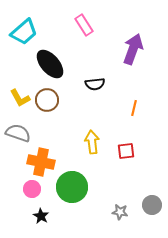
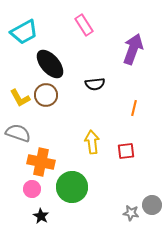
cyan trapezoid: rotated 12 degrees clockwise
brown circle: moved 1 px left, 5 px up
gray star: moved 11 px right, 1 px down
